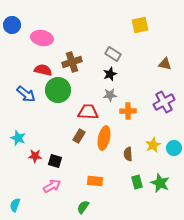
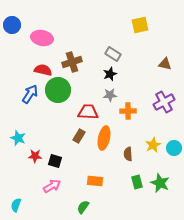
blue arrow: moved 4 px right; rotated 96 degrees counterclockwise
cyan semicircle: moved 1 px right
